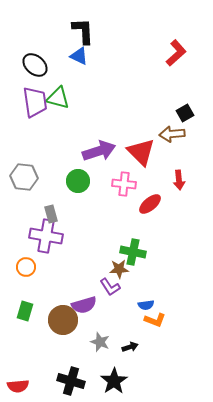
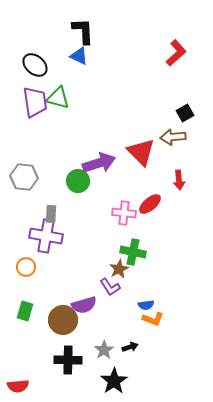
brown arrow: moved 1 px right, 3 px down
purple arrow: moved 12 px down
pink cross: moved 29 px down
gray rectangle: rotated 18 degrees clockwise
brown star: rotated 24 degrees counterclockwise
orange L-shape: moved 2 px left, 1 px up
gray star: moved 4 px right, 8 px down; rotated 18 degrees clockwise
black cross: moved 3 px left, 21 px up; rotated 16 degrees counterclockwise
